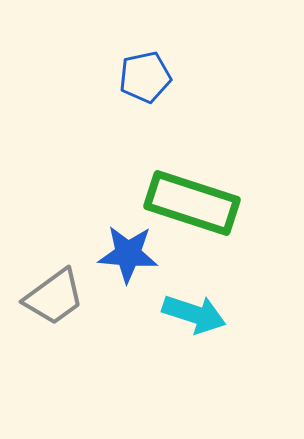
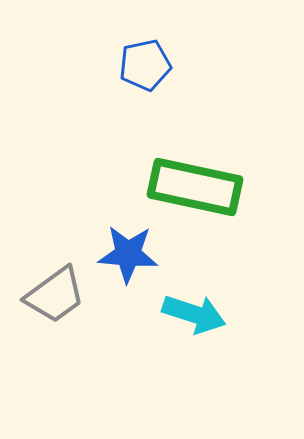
blue pentagon: moved 12 px up
green rectangle: moved 3 px right, 16 px up; rotated 6 degrees counterclockwise
gray trapezoid: moved 1 px right, 2 px up
